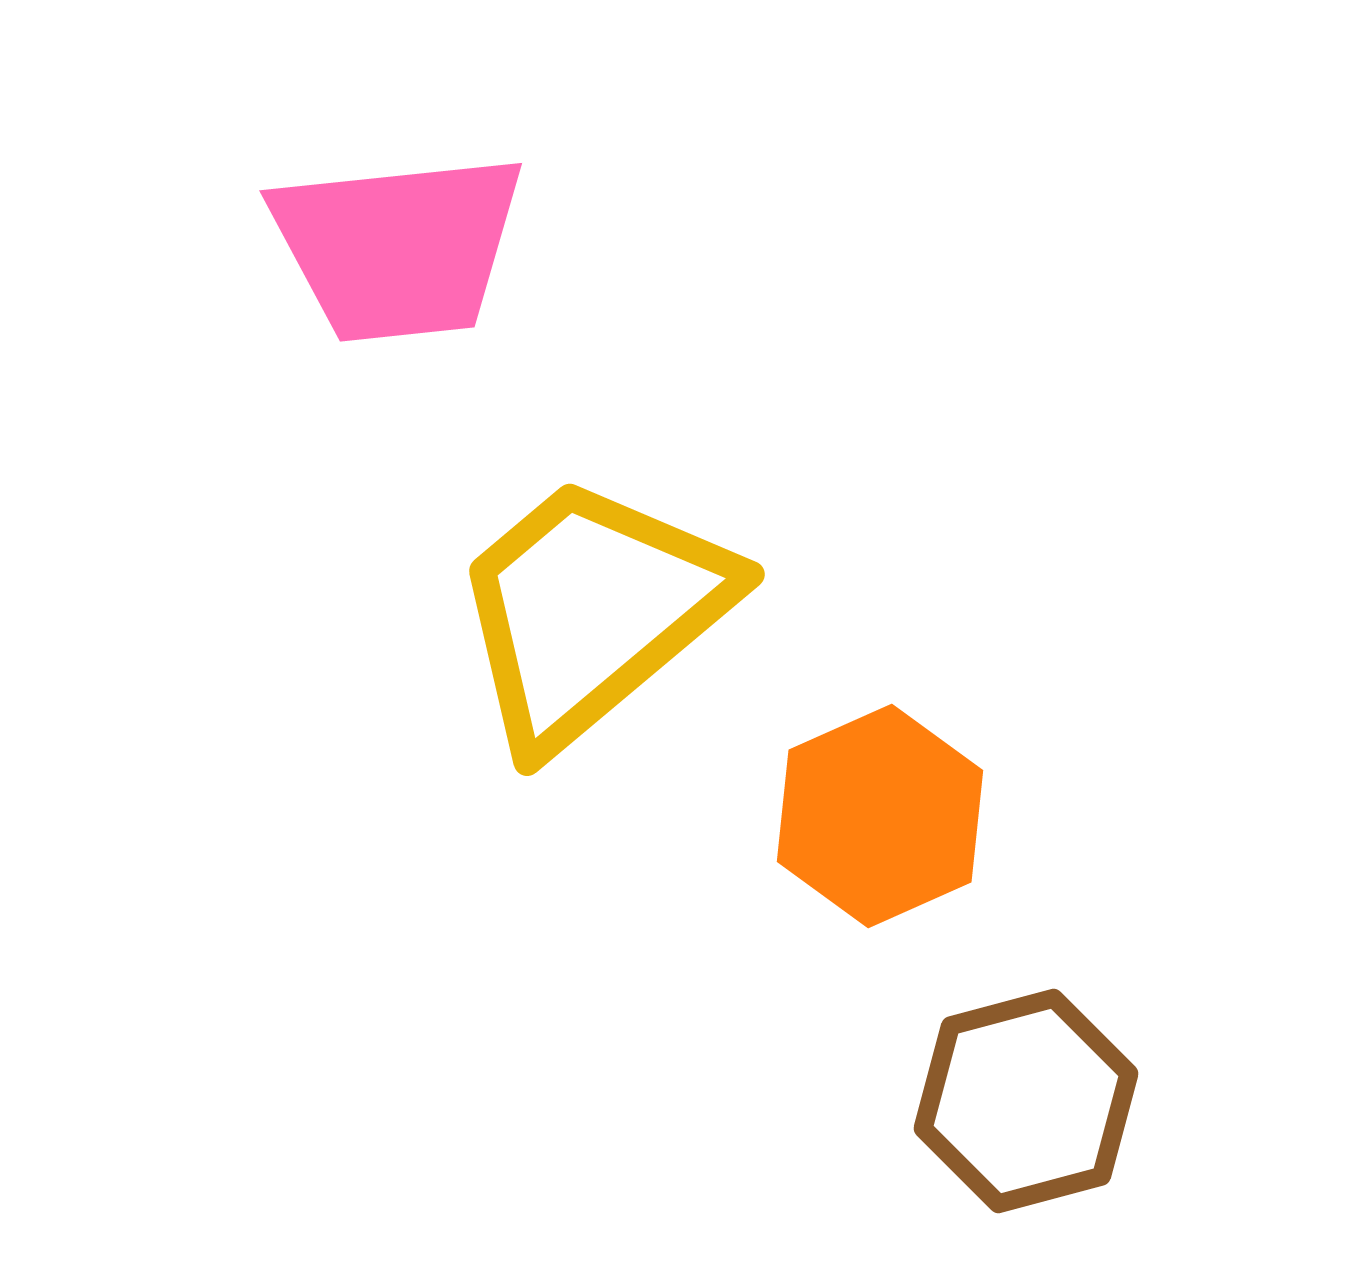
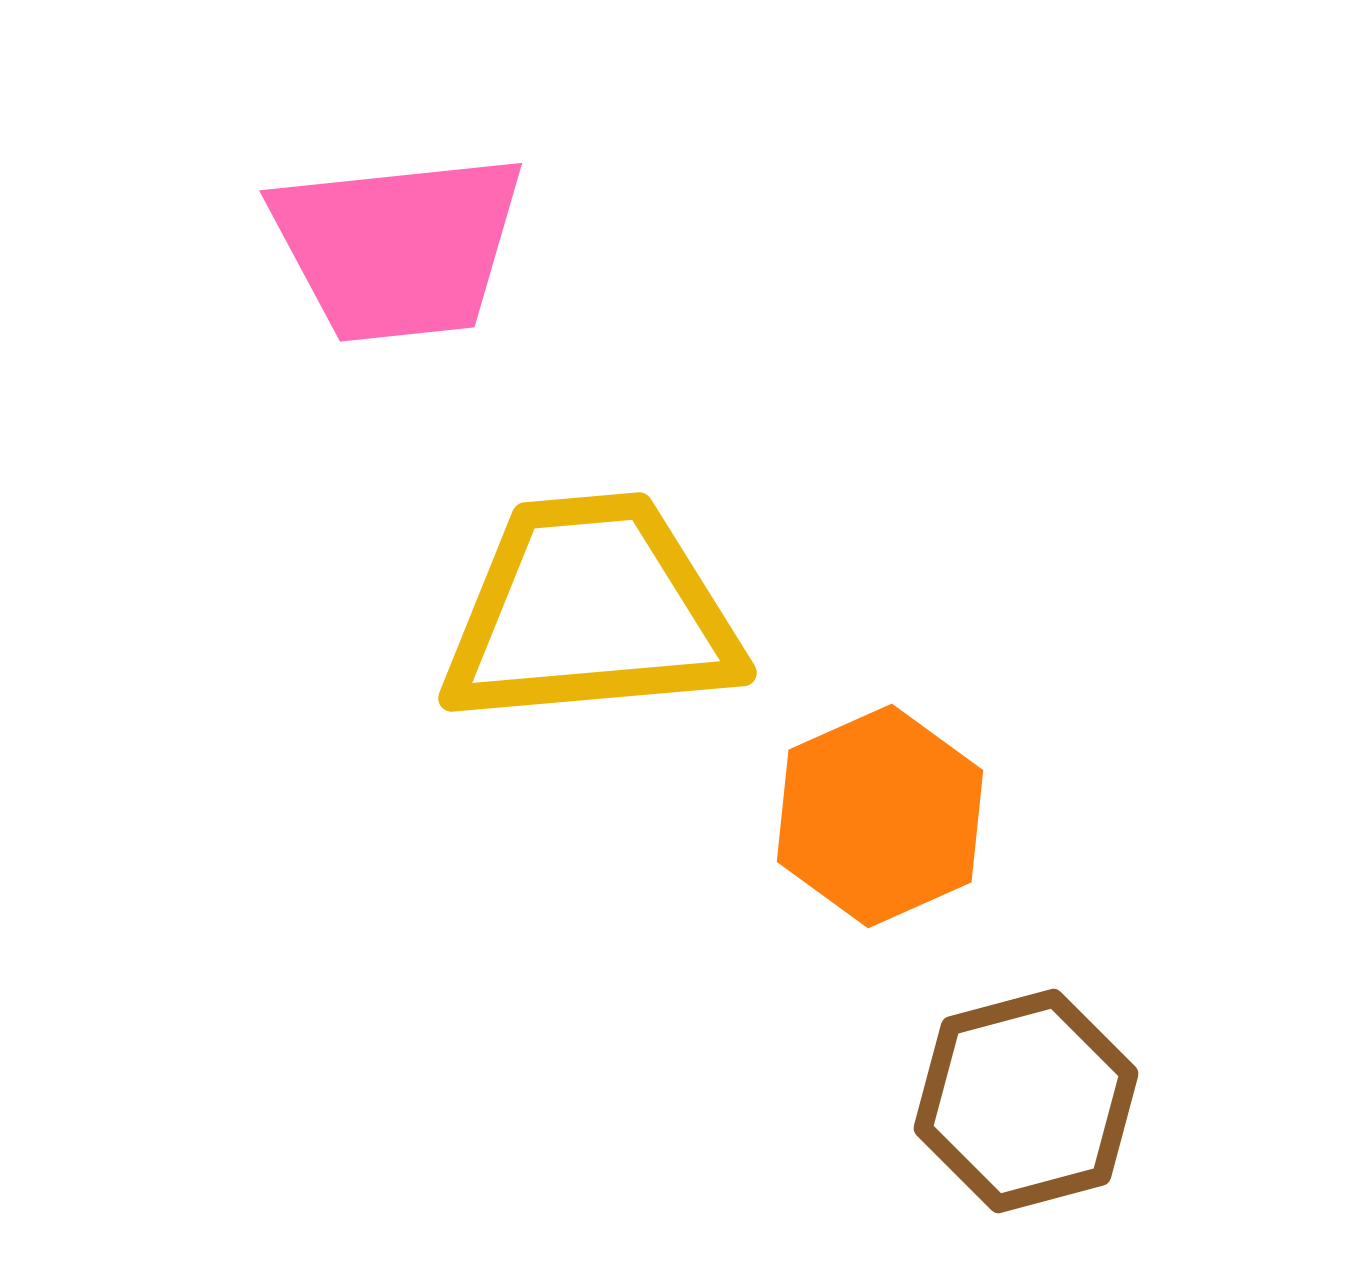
yellow trapezoid: rotated 35 degrees clockwise
